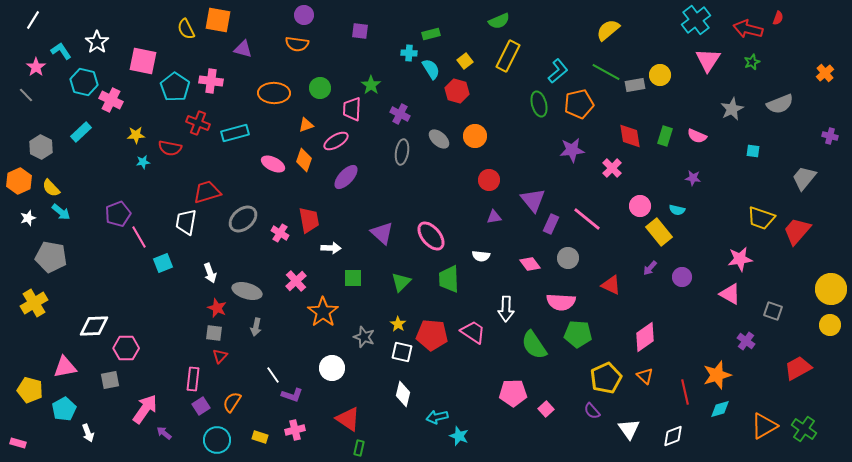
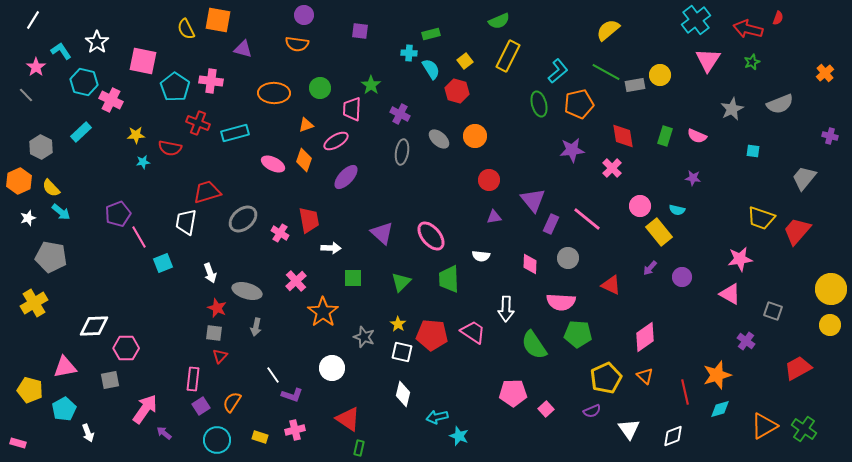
red diamond at (630, 136): moved 7 px left
pink diamond at (530, 264): rotated 40 degrees clockwise
purple semicircle at (592, 411): rotated 72 degrees counterclockwise
